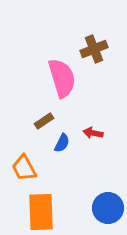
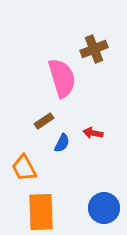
blue circle: moved 4 px left
